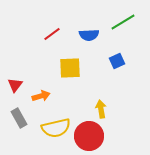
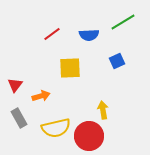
yellow arrow: moved 2 px right, 1 px down
